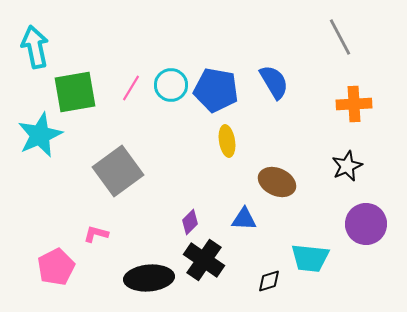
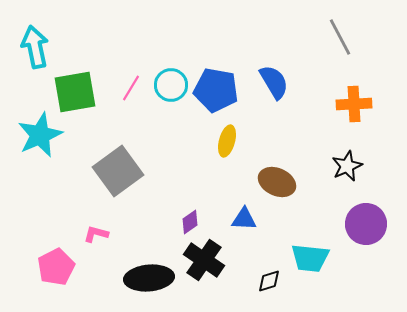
yellow ellipse: rotated 24 degrees clockwise
purple diamond: rotated 10 degrees clockwise
